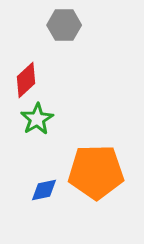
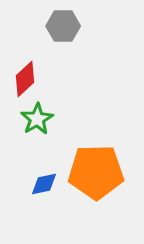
gray hexagon: moved 1 px left, 1 px down
red diamond: moved 1 px left, 1 px up
blue diamond: moved 6 px up
